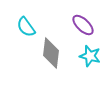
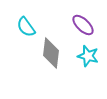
cyan star: moved 2 px left
